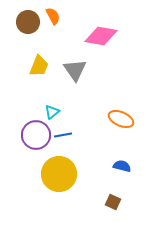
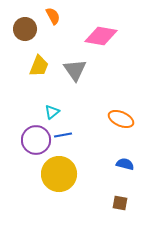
brown circle: moved 3 px left, 7 px down
purple circle: moved 5 px down
blue semicircle: moved 3 px right, 2 px up
brown square: moved 7 px right, 1 px down; rotated 14 degrees counterclockwise
